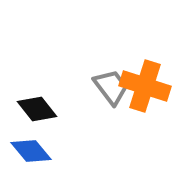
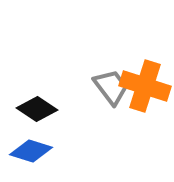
black diamond: rotated 18 degrees counterclockwise
blue diamond: rotated 33 degrees counterclockwise
